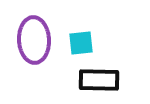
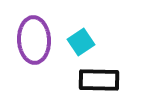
cyan square: moved 1 px up; rotated 28 degrees counterclockwise
